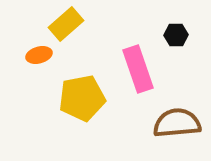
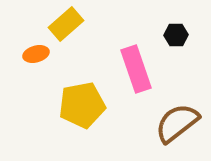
orange ellipse: moved 3 px left, 1 px up
pink rectangle: moved 2 px left
yellow pentagon: moved 7 px down
brown semicircle: rotated 33 degrees counterclockwise
